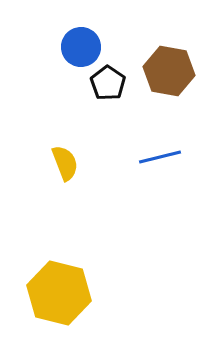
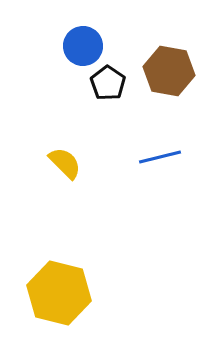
blue circle: moved 2 px right, 1 px up
yellow semicircle: rotated 24 degrees counterclockwise
